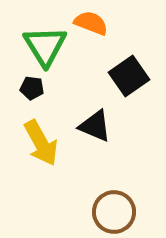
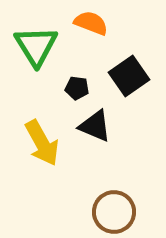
green triangle: moved 9 px left
black pentagon: moved 45 px right
yellow arrow: moved 1 px right
